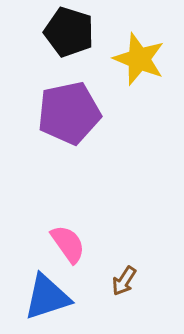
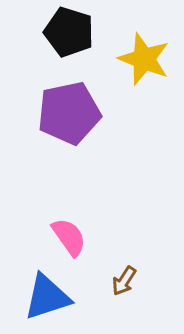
yellow star: moved 5 px right
pink semicircle: moved 1 px right, 7 px up
